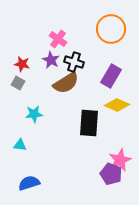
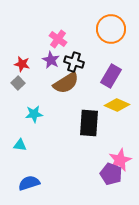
gray square: rotated 16 degrees clockwise
